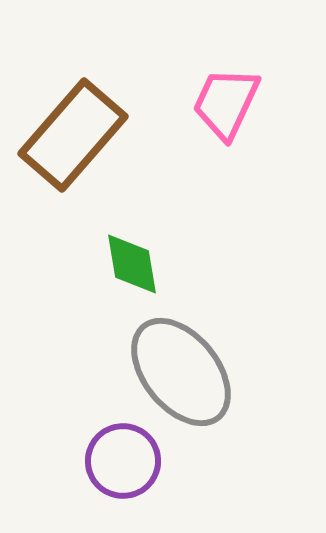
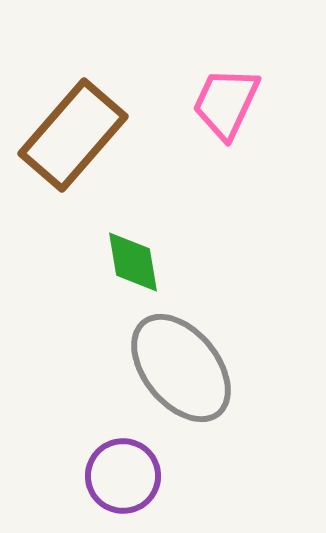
green diamond: moved 1 px right, 2 px up
gray ellipse: moved 4 px up
purple circle: moved 15 px down
